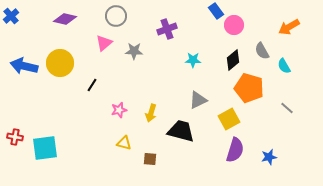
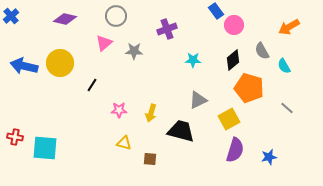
pink star: rotated 14 degrees clockwise
cyan square: rotated 12 degrees clockwise
